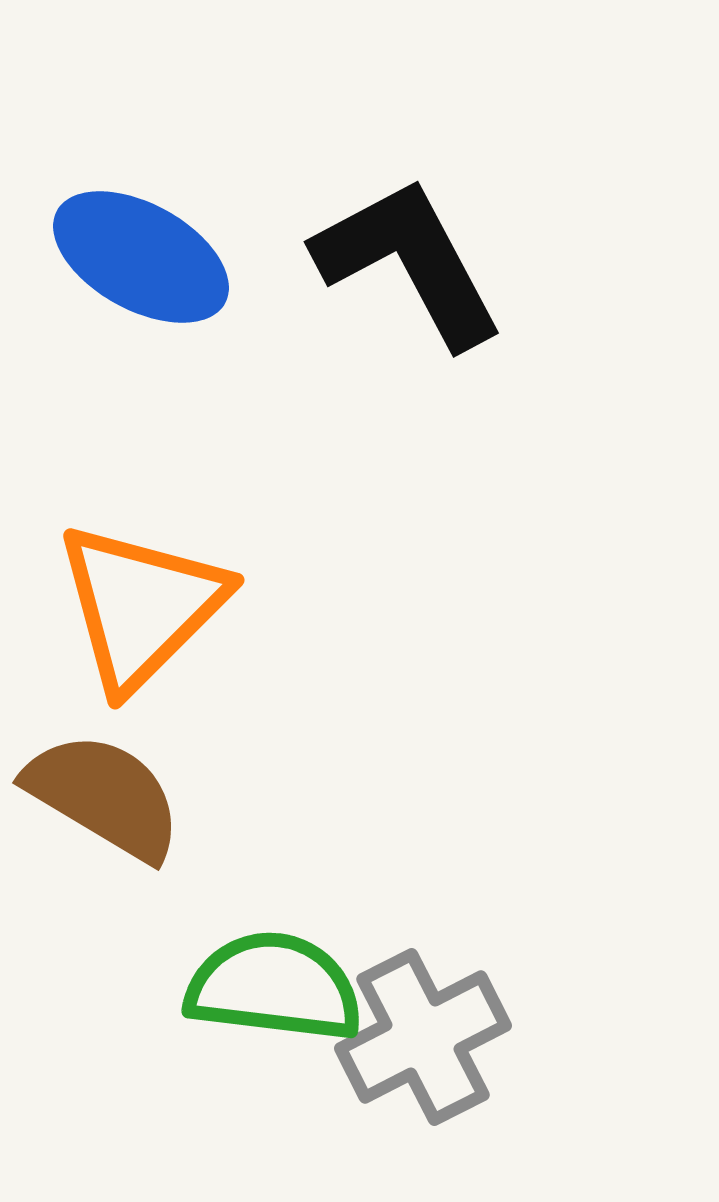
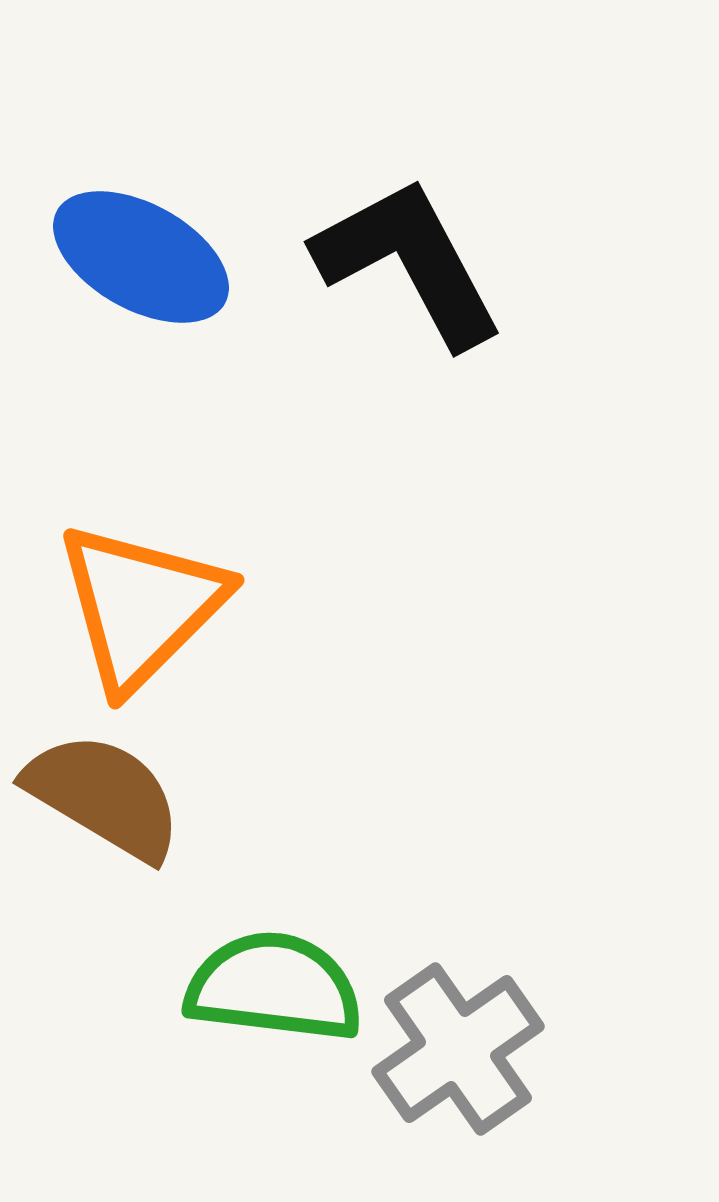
gray cross: moved 35 px right, 12 px down; rotated 8 degrees counterclockwise
